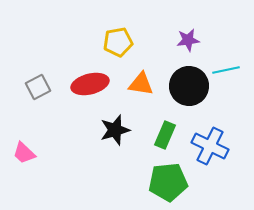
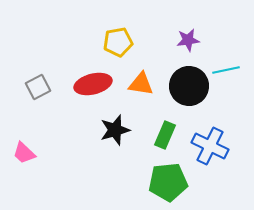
red ellipse: moved 3 px right
